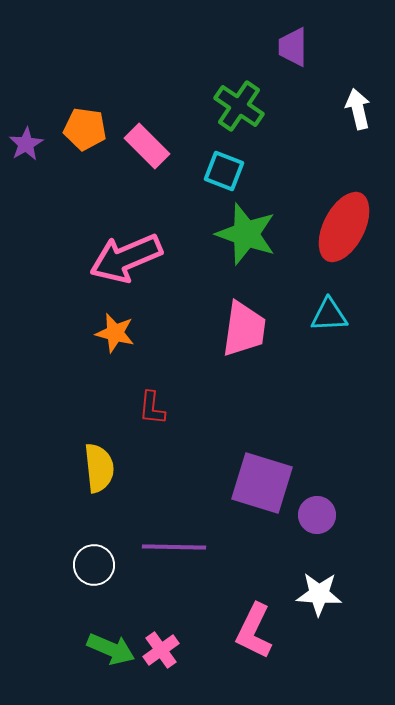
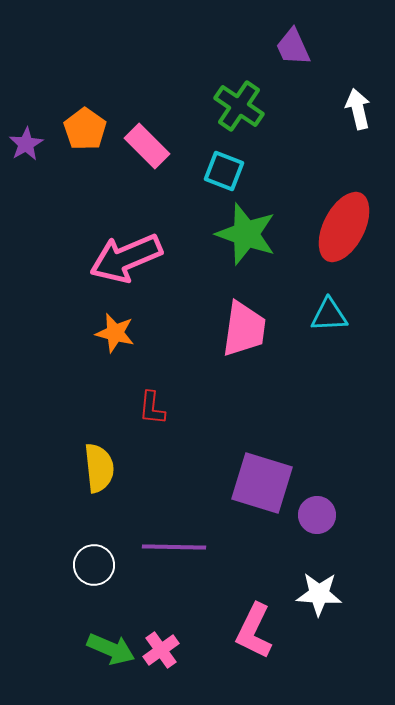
purple trapezoid: rotated 24 degrees counterclockwise
orange pentagon: rotated 27 degrees clockwise
